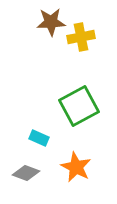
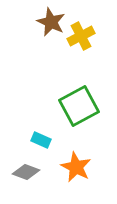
brown star: rotated 28 degrees clockwise
yellow cross: moved 1 px up; rotated 16 degrees counterclockwise
cyan rectangle: moved 2 px right, 2 px down
gray diamond: moved 1 px up
